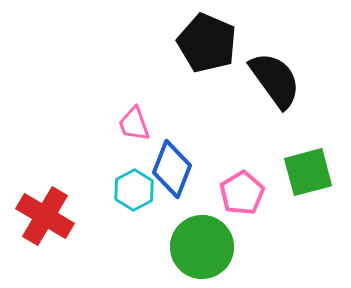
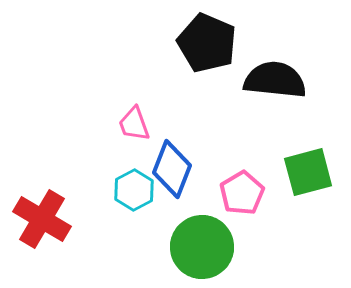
black semicircle: rotated 48 degrees counterclockwise
red cross: moved 3 px left, 3 px down
